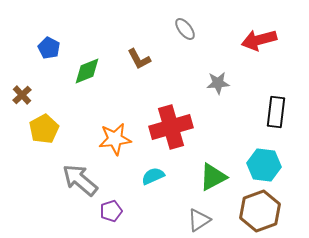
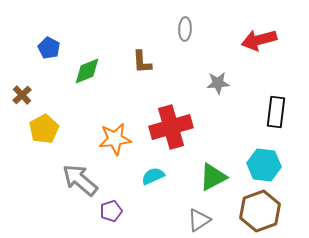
gray ellipse: rotated 40 degrees clockwise
brown L-shape: moved 3 px right, 3 px down; rotated 25 degrees clockwise
